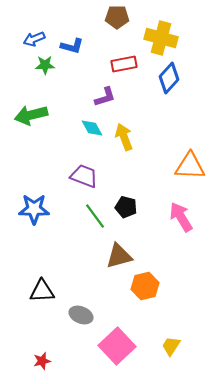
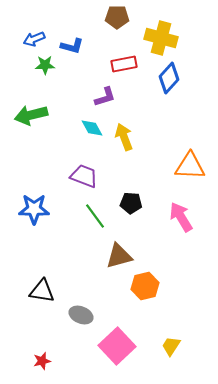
black pentagon: moved 5 px right, 4 px up; rotated 10 degrees counterclockwise
black triangle: rotated 12 degrees clockwise
